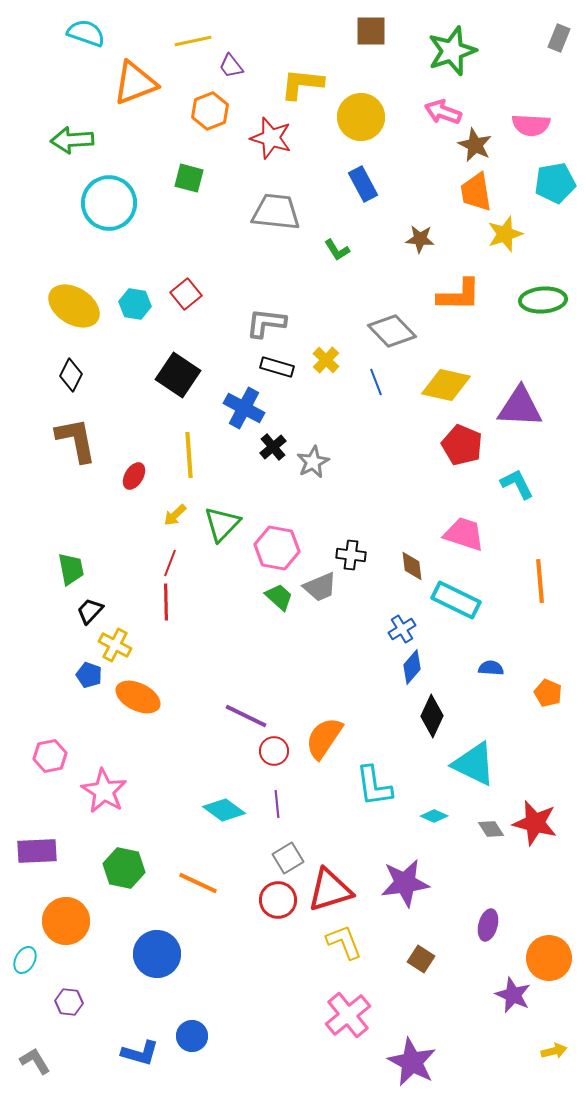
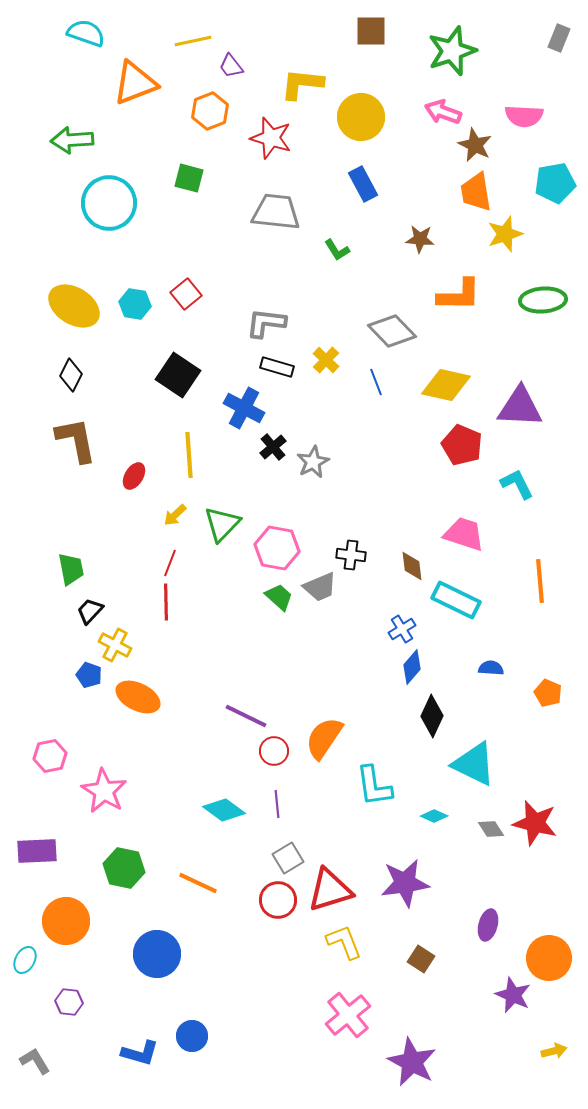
pink semicircle at (531, 125): moved 7 px left, 9 px up
